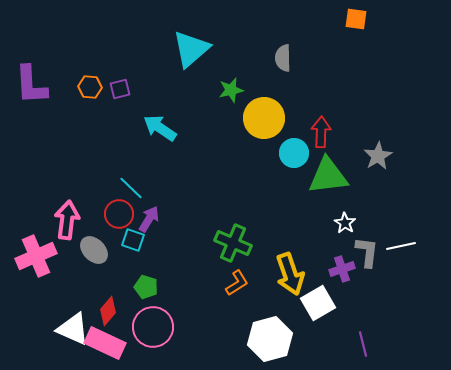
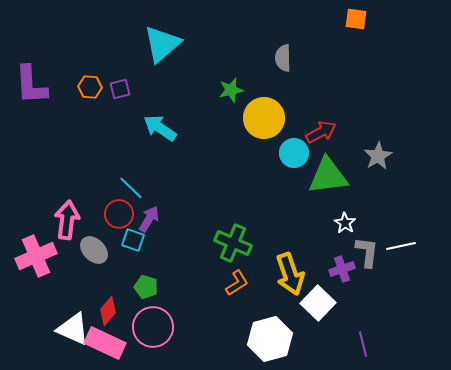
cyan triangle: moved 29 px left, 5 px up
red arrow: rotated 60 degrees clockwise
white square: rotated 16 degrees counterclockwise
